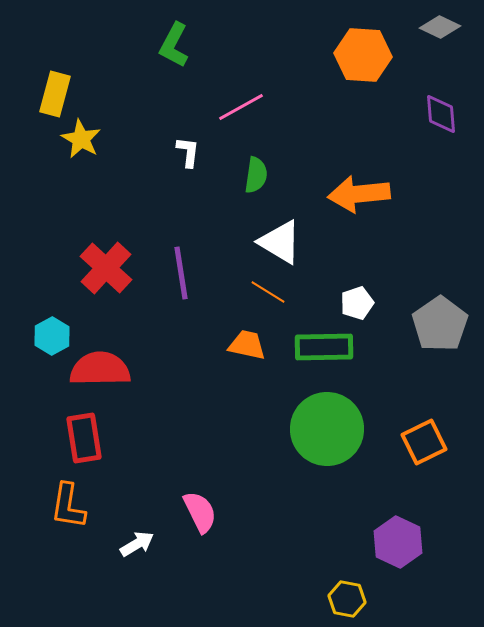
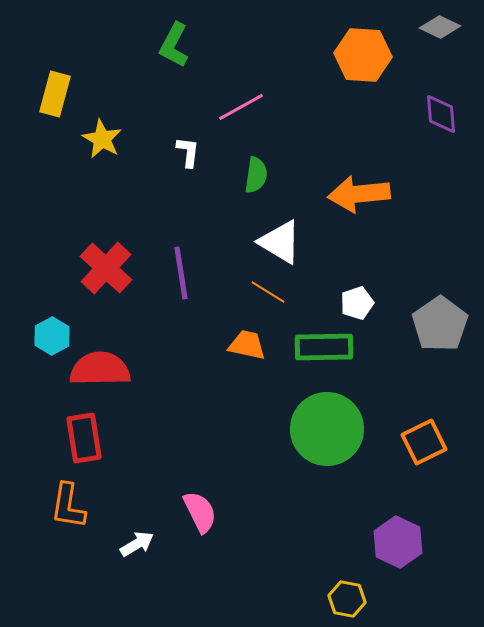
yellow star: moved 21 px right
